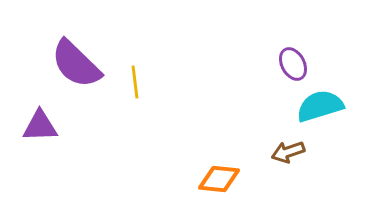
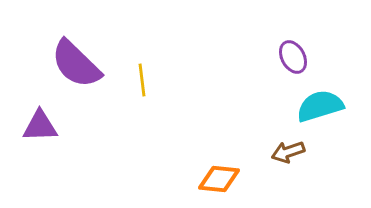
purple ellipse: moved 7 px up
yellow line: moved 7 px right, 2 px up
